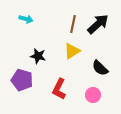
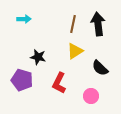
cyan arrow: moved 2 px left; rotated 16 degrees counterclockwise
black arrow: rotated 55 degrees counterclockwise
yellow triangle: moved 3 px right
black star: moved 1 px down
red L-shape: moved 6 px up
pink circle: moved 2 px left, 1 px down
